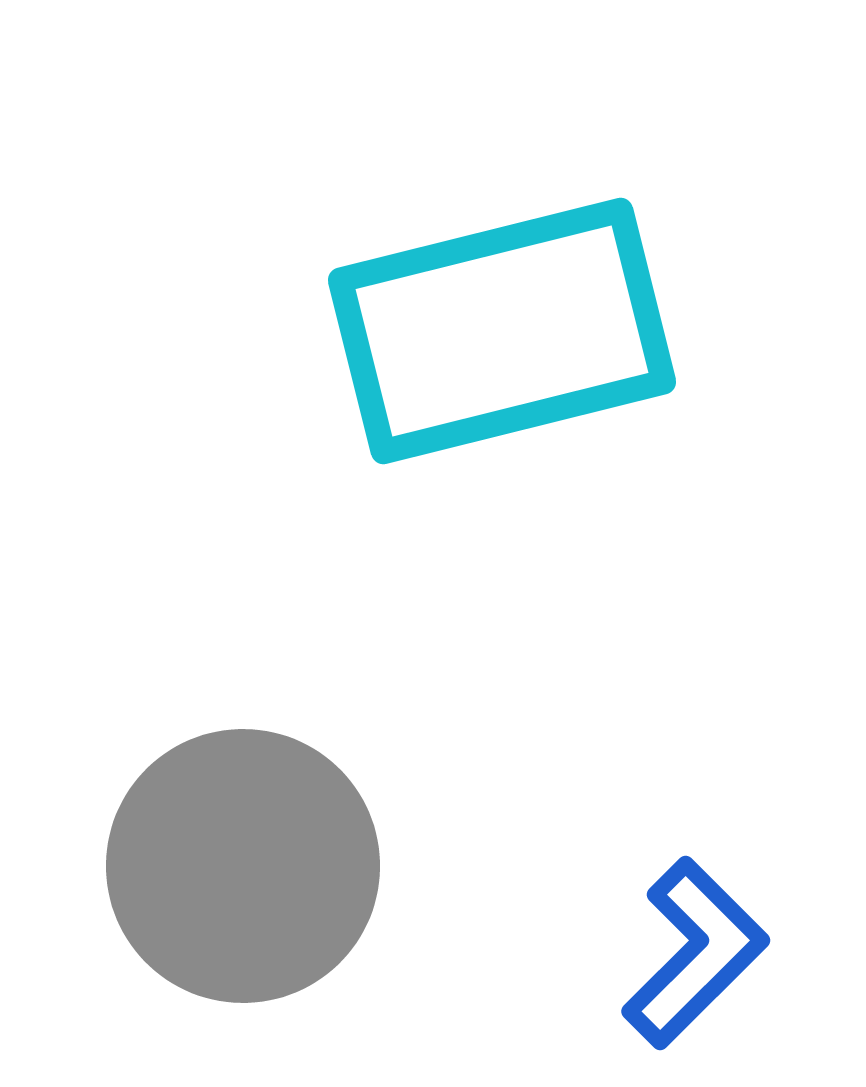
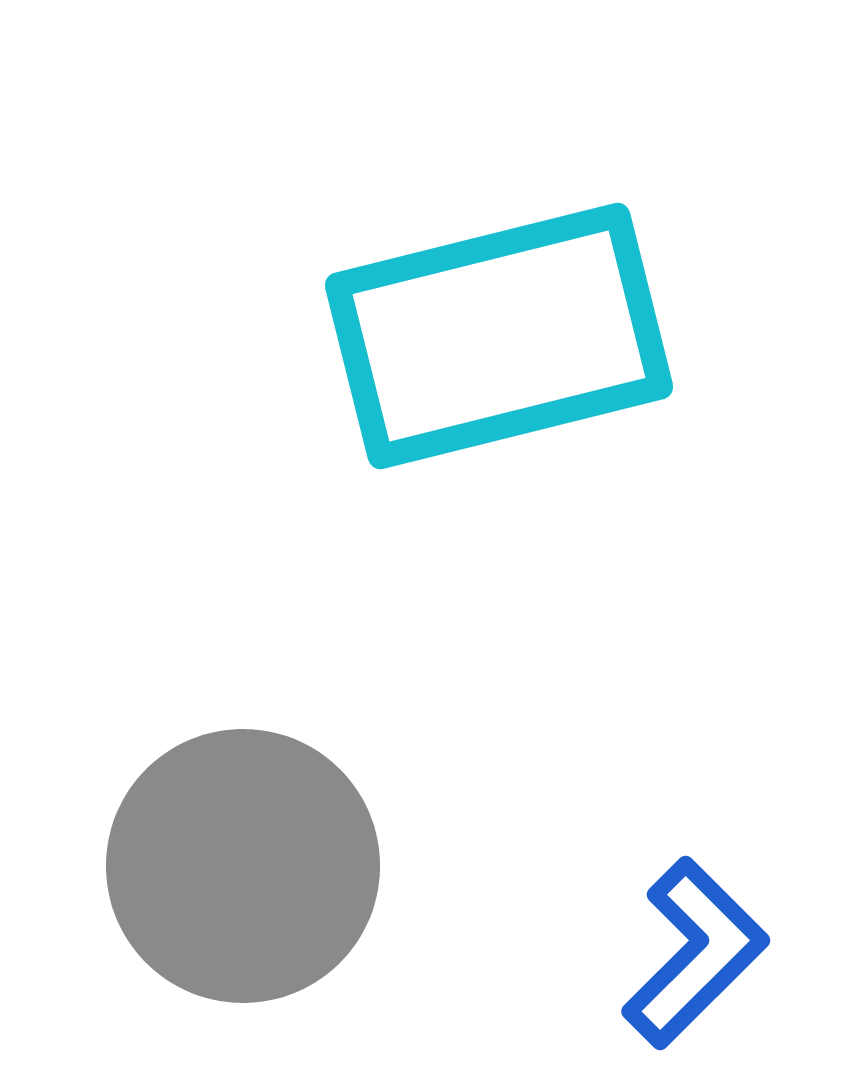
cyan rectangle: moved 3 px left, 5 px down
